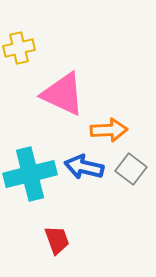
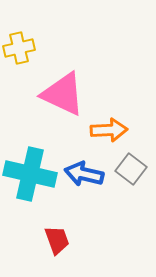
blue arrow: moved 7 px down
cyan cross: rotated 27 degrees clockwise
